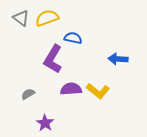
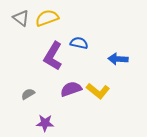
blue semicircle: moved 6 px right, 5 px down
purple L-shape: moved 3 px up
purple semicircle: rotated 15 degrees counterclockwise
purple star: rotated 30 degrees counterclockwise
